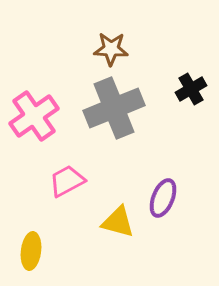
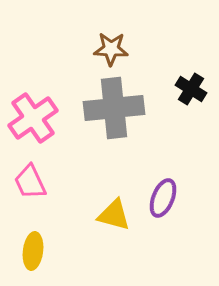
black cross: rotated 28 degrees counterclockwise
gray cross: rotated 16 degrees clockwise
pink cross: moved 1 px left, 2 px down
pink trapezoid: moved 37 px left, 1 px down; rotated 87 degrees counterclockwise
yellow triangle: moved 4 px left, 7 px up
yellow ellipse: moved 2 px right
